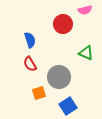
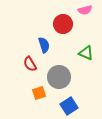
blue semicircle: moved 14 px right, 5 px down
blue square: moved 1 px right
